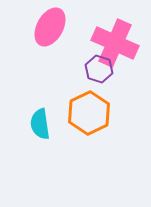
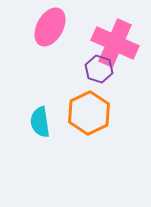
cyan semicircle: moved 2 px up
